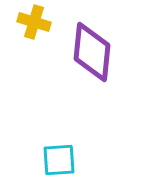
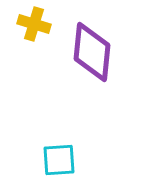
yellow cross: moved 2 px down
